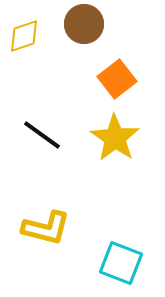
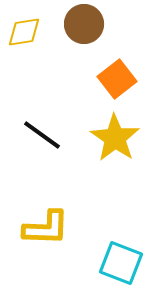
yellow diamond: moved 4 px up; rotated 9 degrees clockwise
yellow L-shape: rotated 12 degrees counterclockwise
